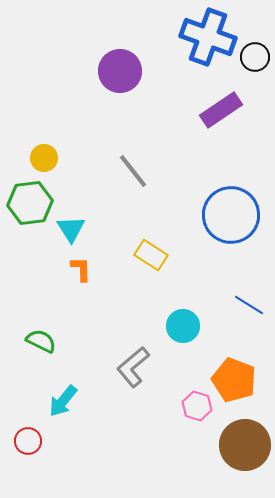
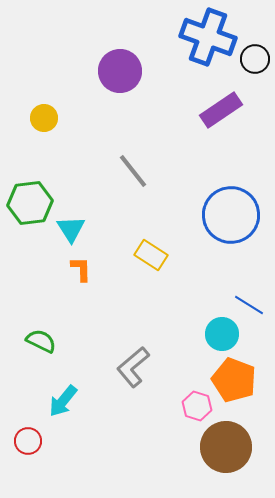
black circle: moved 2 px down
yellow circle: moved 40 px up
cyan circle: moved 39 px right, 8 px down
brown circle: moved 19 px left, 2 px down
